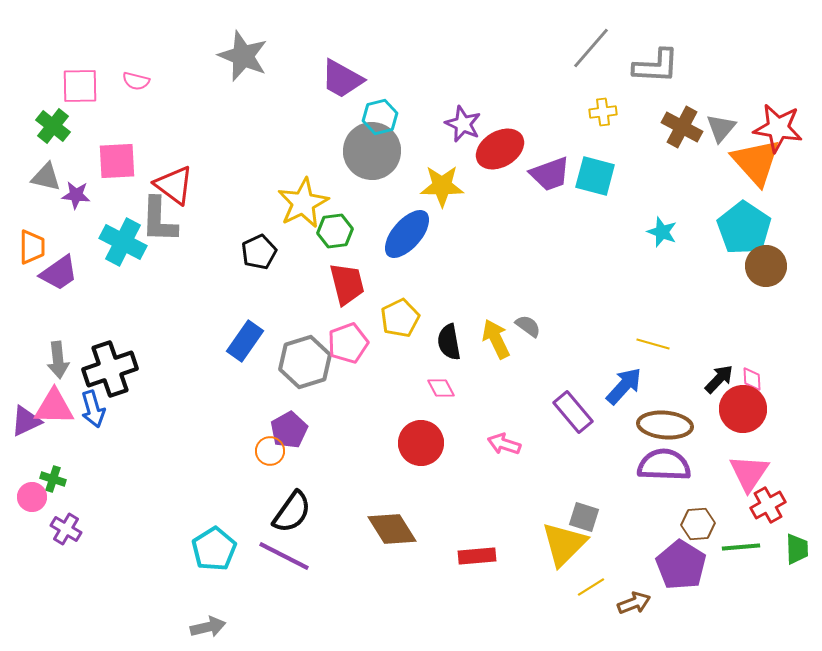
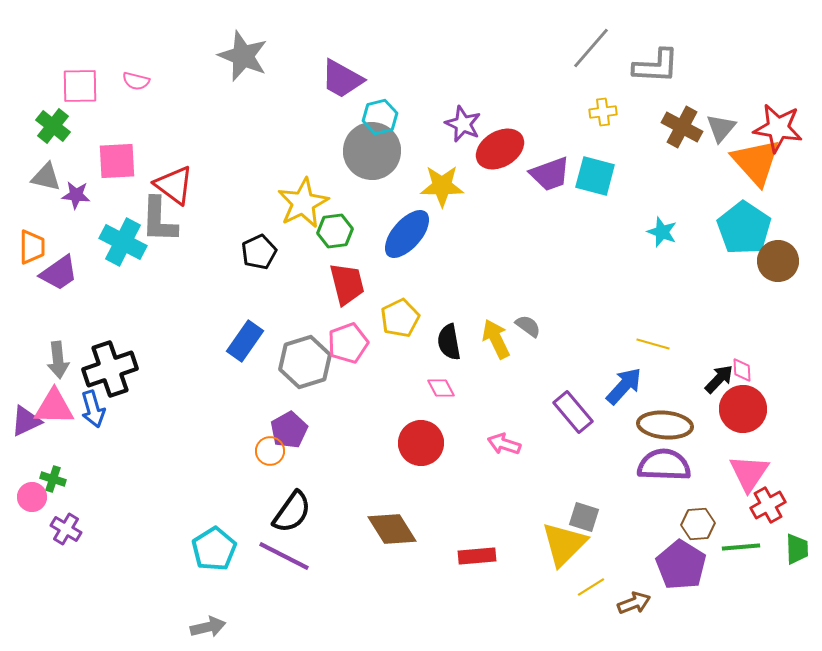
brown circle at (766, 266): moved 12 px right, 5 px up
pink diamond at (752, 379): moved 10 px left, 9 px up
